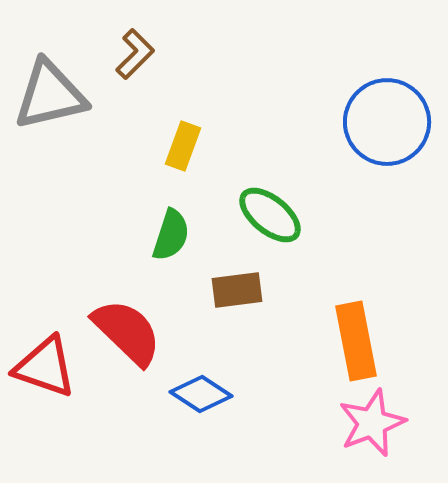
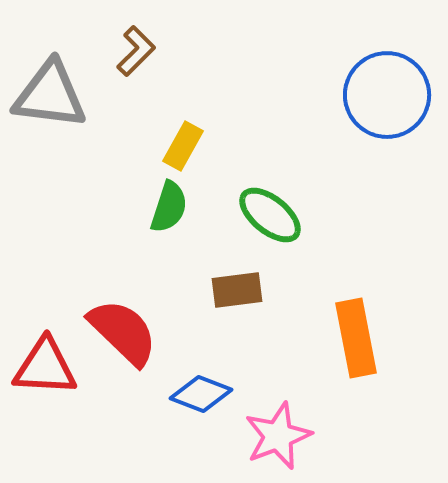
brown L-shape: moved 1 px right, 3 px up
gray triangle: rotated 20 degrees clockwise
blue circle: moved 27 px up
yellow rectangle: rotated 9 degrees clockwise
green semicircle: moved 2 px left, 28 px up
red semicircle: moved 4 px left
orange rectangle: moved 3 px up
red triangle: rotated 16 degrees counterclockwise
blue diamond: rotated 12 degrees counterclockwise
pink star: moved 94 px left, 13 px down
